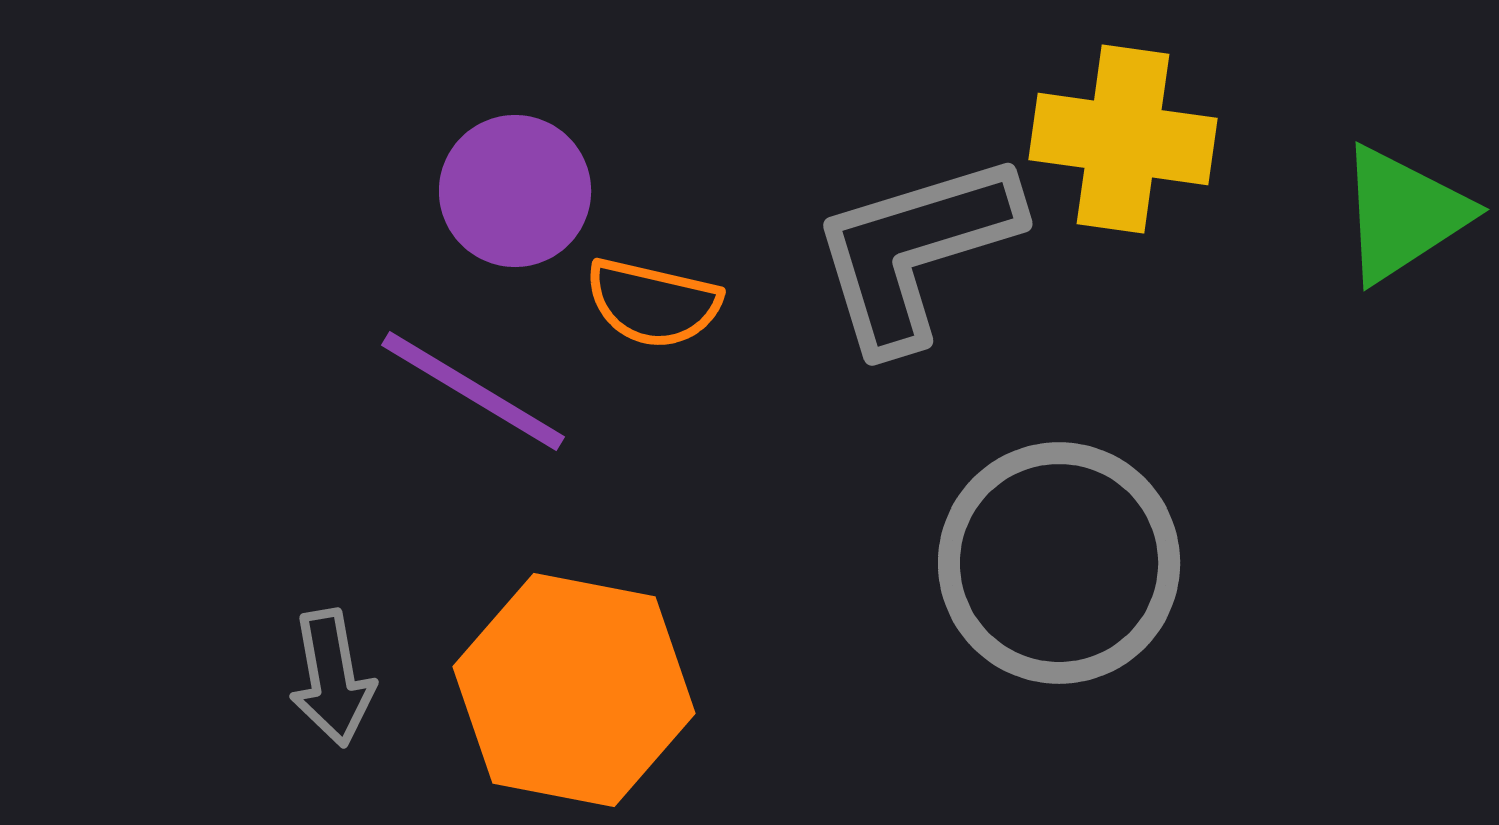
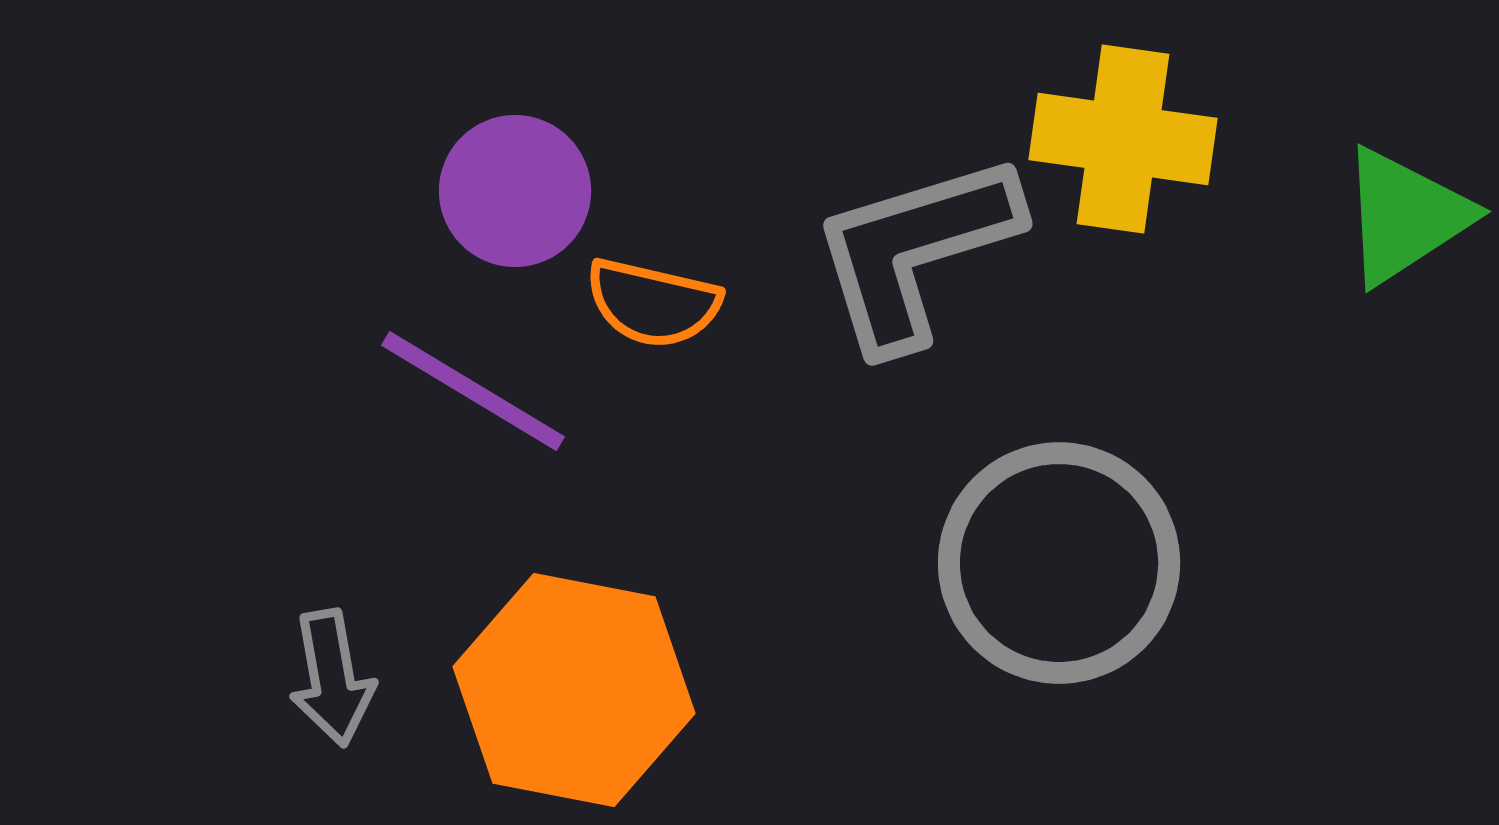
green triangle: moved 2 px right, 2 px down
